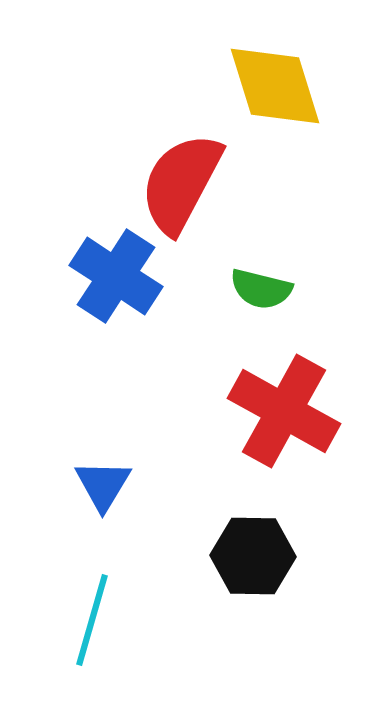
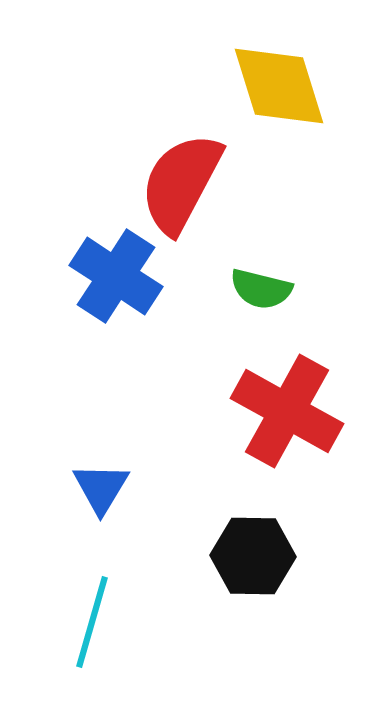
yellow diamond: moved 4 px right
red cross: moved 3 px right
blue triangle: moved 2 px left, 3 px down
cyan line: moved 2 px down
